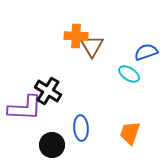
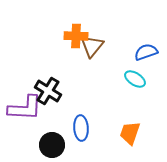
brown triangle: rotated 10 degrees clockwise
cyan ellipse: moved 6 px right, 5 px down
